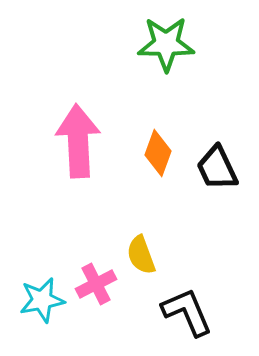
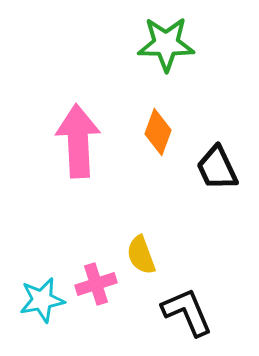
orange diamond: moved 21 px up
pink cross: rotated 9 degrees clockwise
